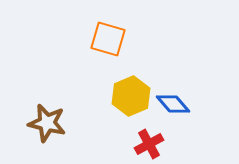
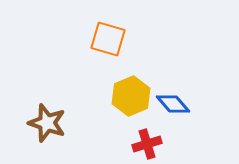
brown star: rotated 6 degrees clockwise
red cross: moved 2 px left; rotated 12 degrees clockwise
